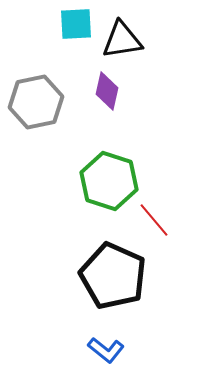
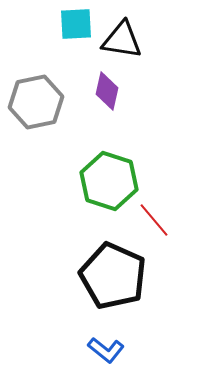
black triangle: rotated 18 degrees clockwise
